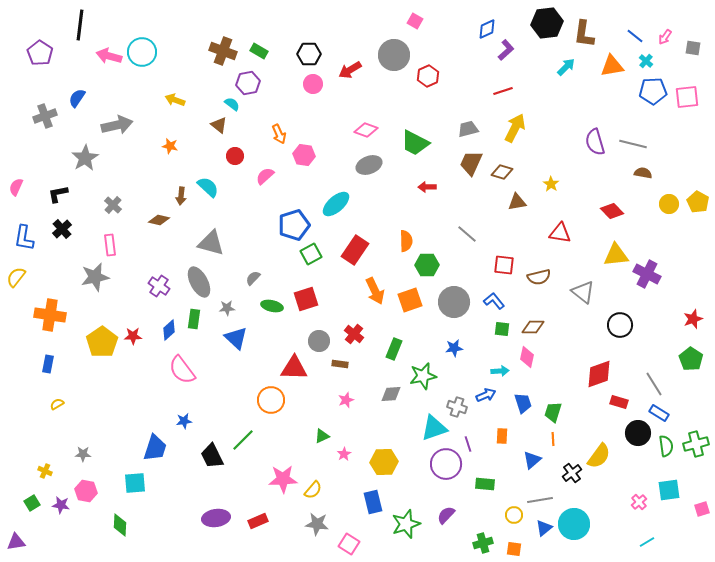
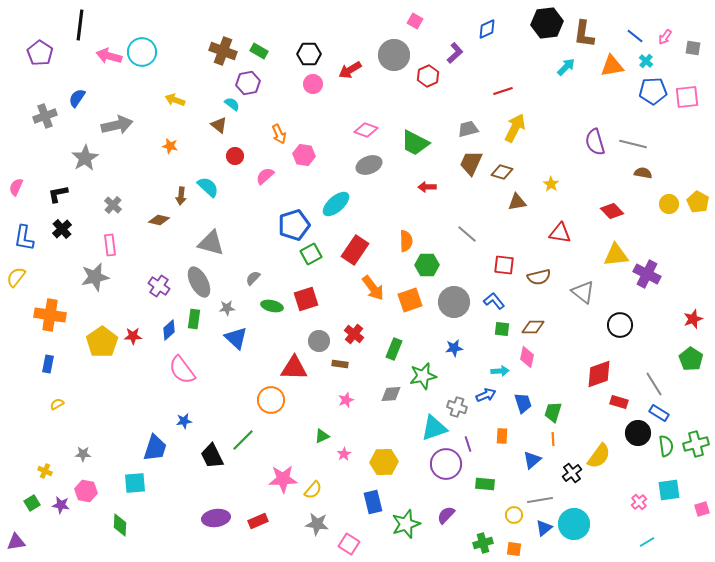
purple L-shape at (506, 50): moved 51 px left, 3 px down
orange arrow at (375, 291): moved 2 px left, 3 px up; rotated 12 degrees counterclockwise
